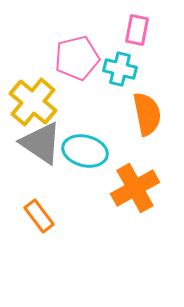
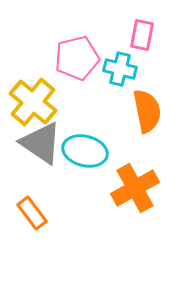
pink rectangle: moved 5 px right, 5 px down
orange semicircle: moved 3 px up
orange rectangle: moved 7 px left, 3 px up
